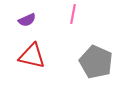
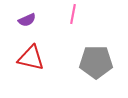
red triangle: moved 1 px left, 2 px down
gray pentagon: rotated 24 degrees counterclockwise
